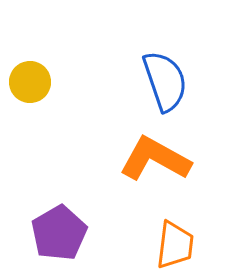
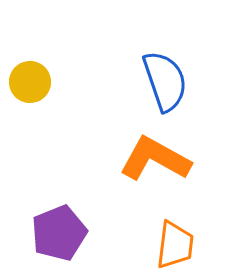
purple pentagon: rotated 8 degrees clockwise
